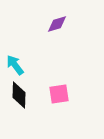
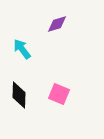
cyan arrow: moved 7 px right, 16 px up
pink square: rotated 30 degrees clockwise
